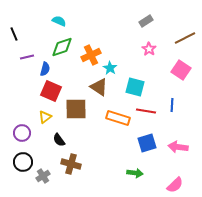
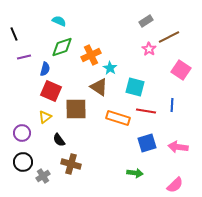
brown line: moved 16 px left, 1 px up
purple line: moved 3 px left
